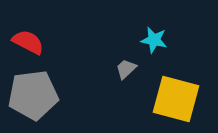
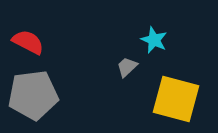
cyan star: rotated 12 degrees clockwise
gray trapezoid: moved 1 px right, 2 px up
